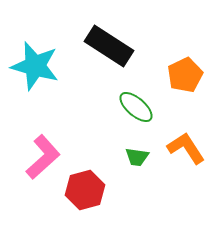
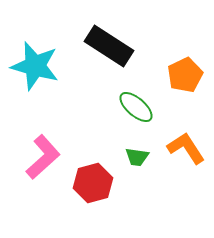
red hexagon: moved 8 px right, 7 px up
